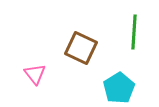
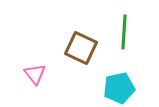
green line: moved 10 px left
cyan pentagon: rotated 20 degrees clockwise
